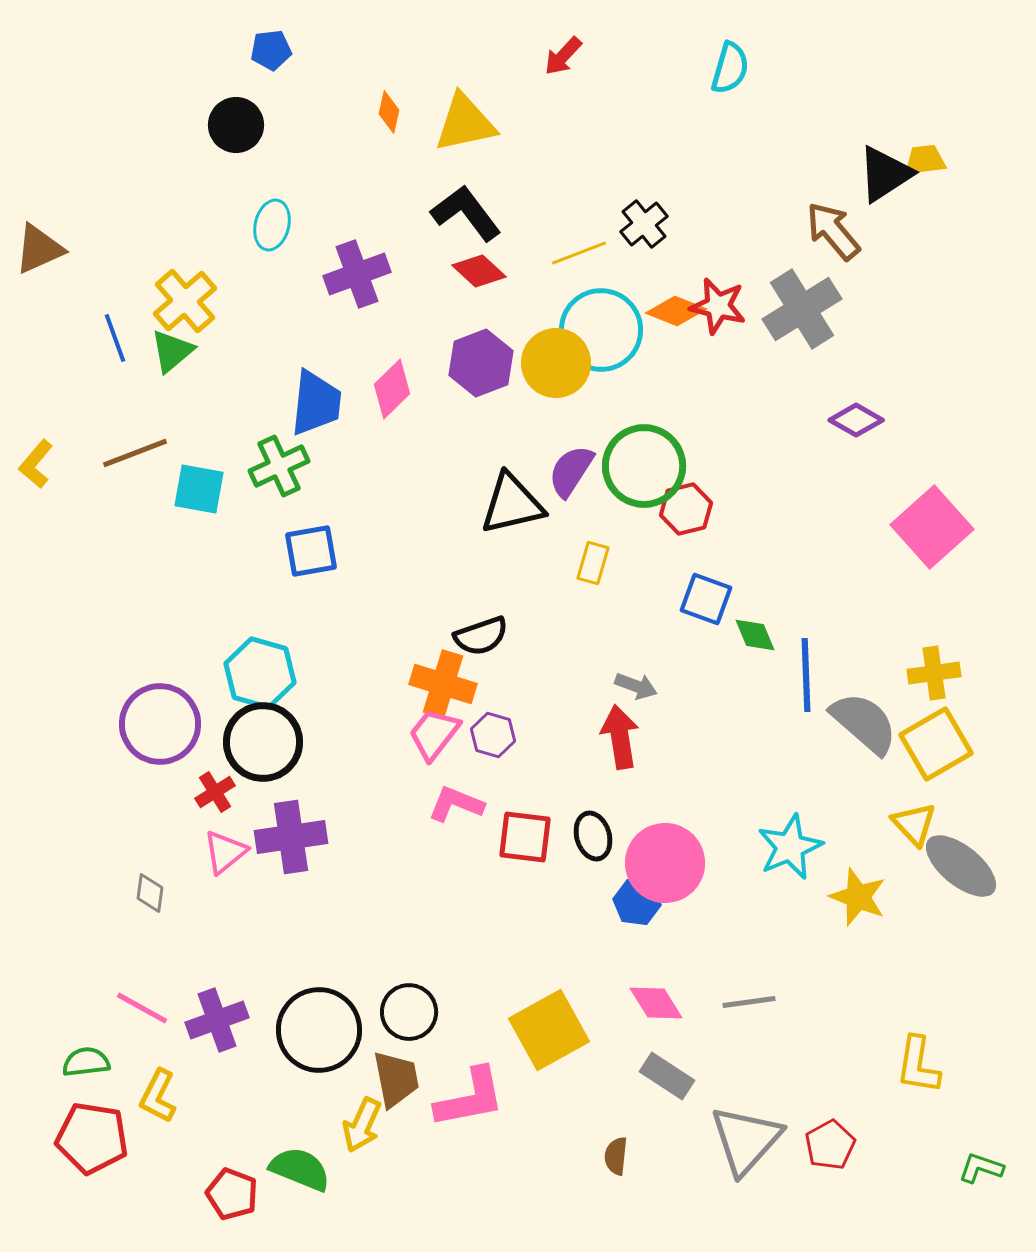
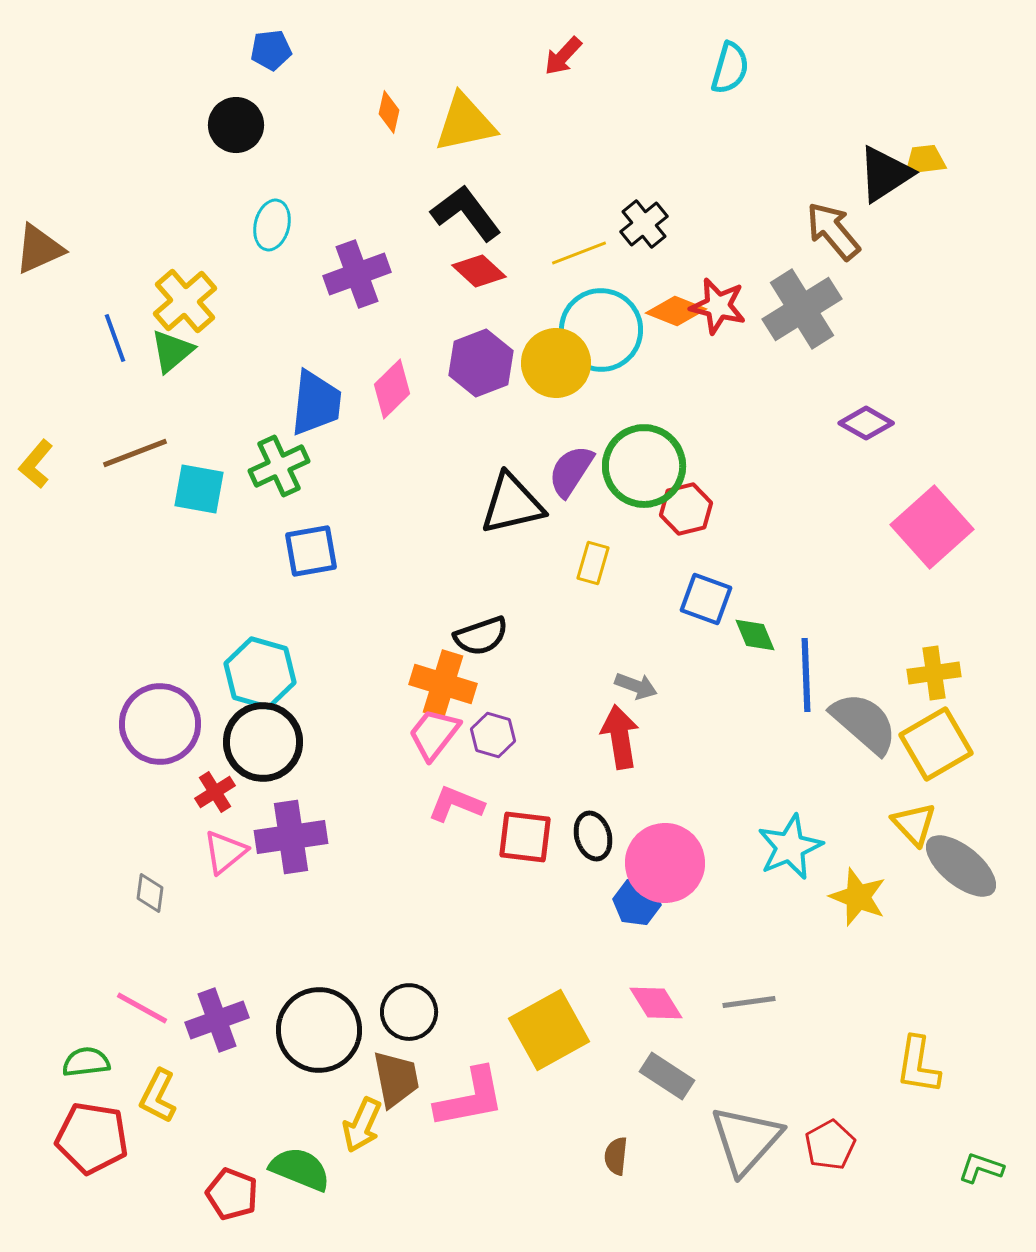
purple diamond at (856, 420): moved 10 px right, 3 px down
